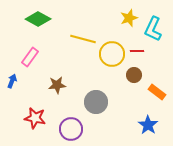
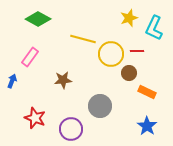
cyan L-shape: moved 1 px right, 1 px up
yellow circle: moved 1 px left
brown circle: moved 5 px left, 2 px up
brown star: moved 6 px right, 5 px up
orange rectangle: moved 10 px left; rotated 12 degrees counterclockwise
gray circle: moved 4 px right, 4 px down
red star: rotated 10 degrees clockwise
blue star: moved 1 px left, 1 px down
